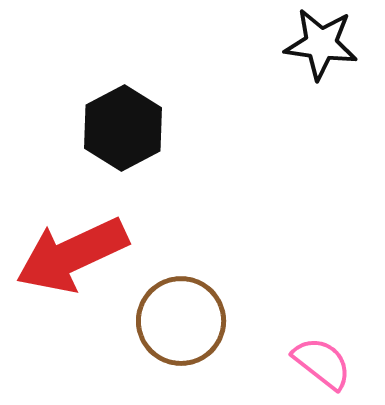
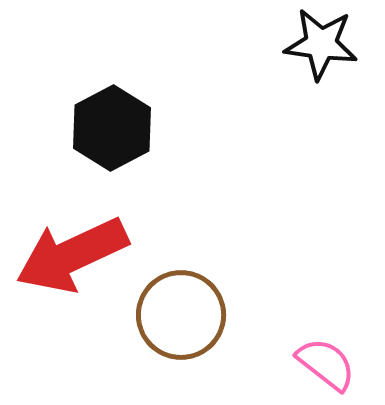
black hexagon: moved 11 px left
brown circle: moved 6 px up
pink semicircle: moved 4 px right, 1 px down
